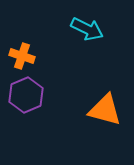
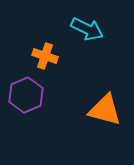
orange cross: moved 23 px right
